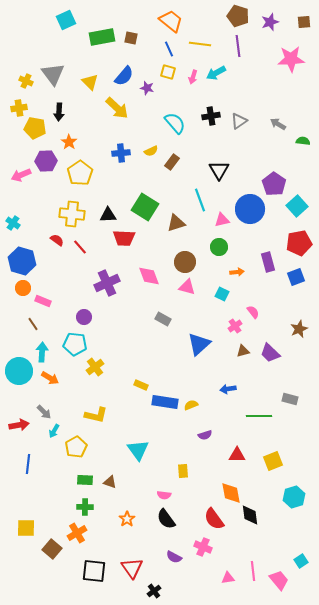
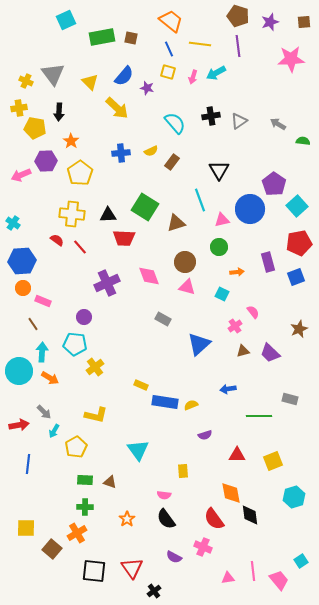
orange star at (69, 142): moved 2 px right, 1 px up
blue hexagon at (22, 261): rotated 20 degrees counterclockwise
